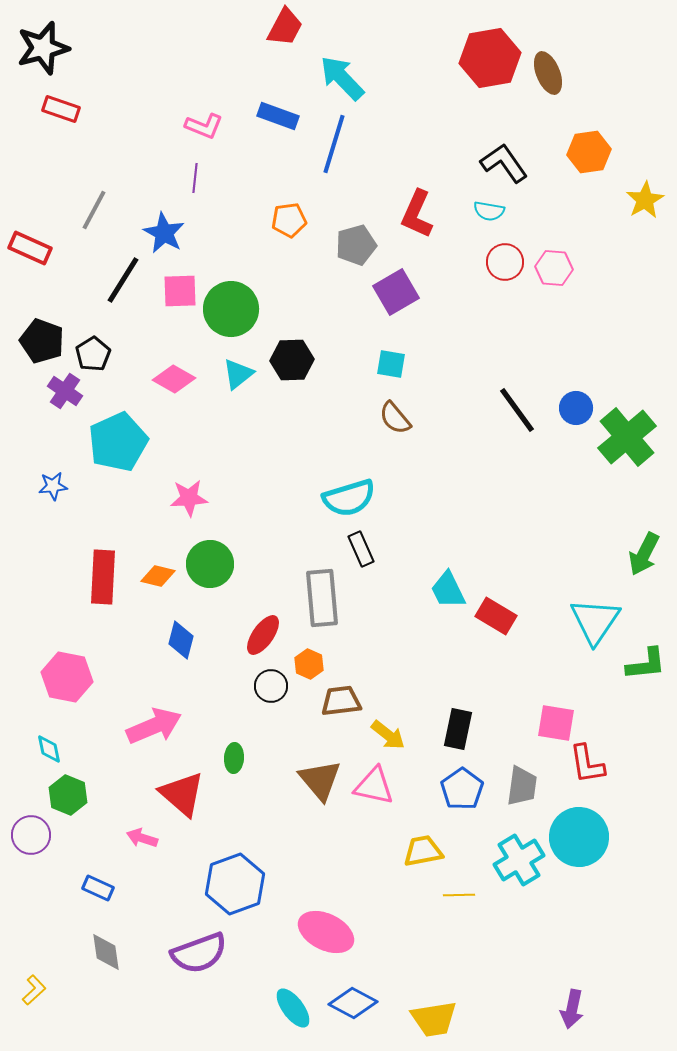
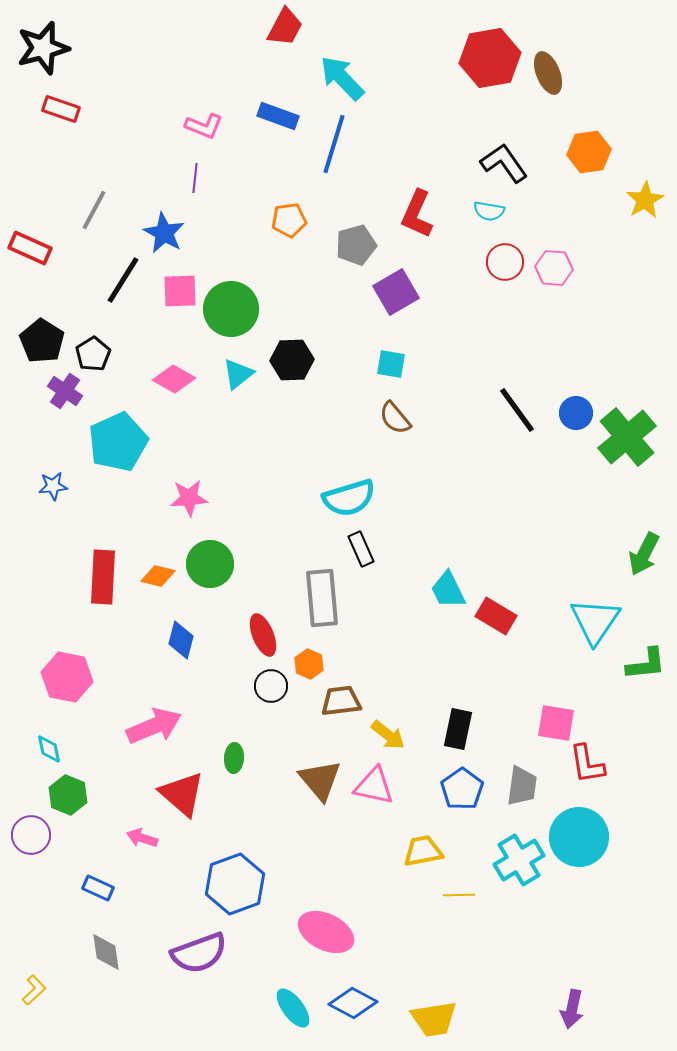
black pentagon at (42, 341): rotated 12 degrees clockwise
blue circle at (576, 408): moved 5 px down
red ellipse at (263, 635): rotated 57 degrees counterclockwise
